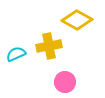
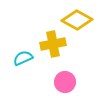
yellow cross: moved 4 px right, 2 px up
cyan semicircle: moved 7 px right, 4 px down
